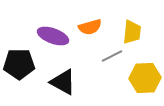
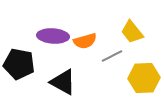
orange semicircle: moved 5 px left, 14 px down
yellow trapezoid: rotated 135 degrees clockwise
purple ellipse: rotated 16 degrees counterclockwise
black pentagon: rotated 12 degrees clockwise
yellow hexagon: moved 1 px left
